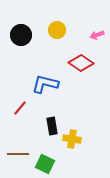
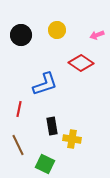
blue L-shape: rotated 148 degrees clockwise
red line: moved 1 px left, 1 px down; rotated 28 degrees counterclockwise
brown line: moved 9 px up; rotated 65 degrees clockwise
